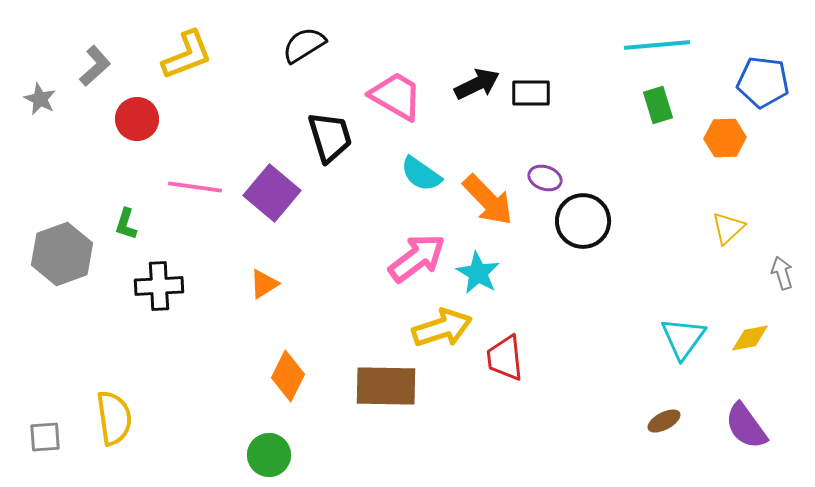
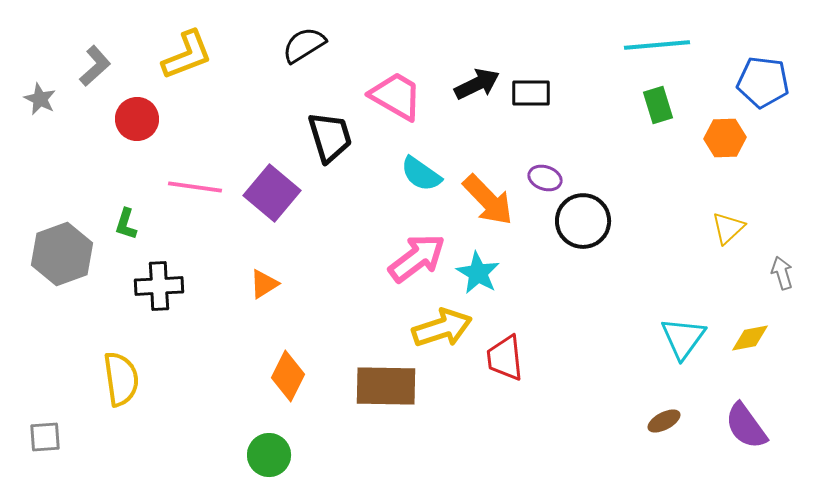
yellow semicircle: moved 7 px right, 39 px up
